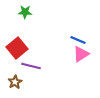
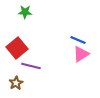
brown star: moved 1 px right, 1 px down
